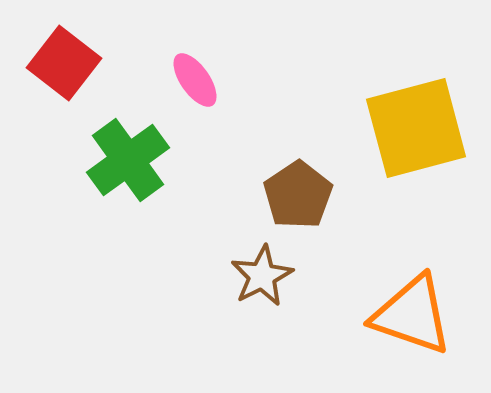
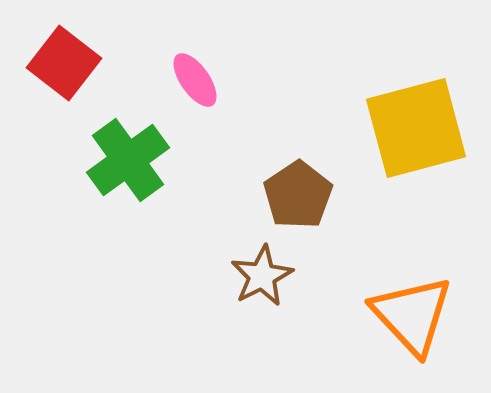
orange triangle: rotated 28 degrees clockwise
